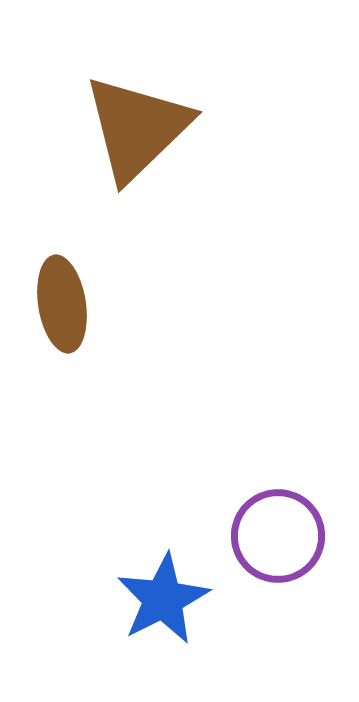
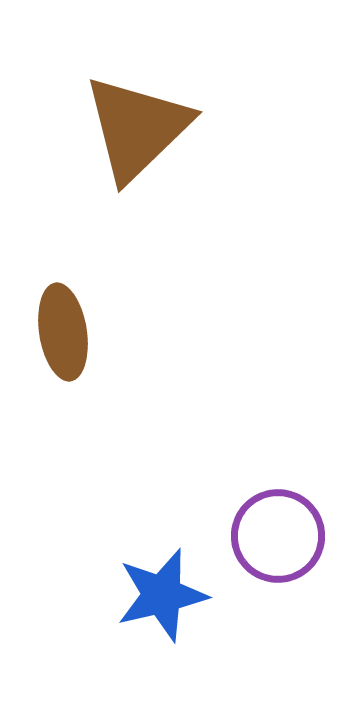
brown ellipse: moved 1 px right, 28 px down
blue star: moved 1 px left, 4 px up; rotated 14 degrees clockwise
